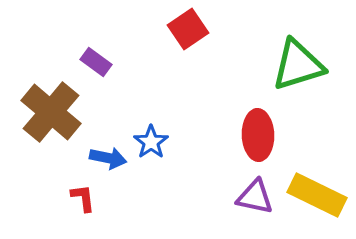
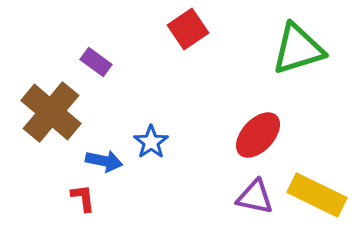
green triangle: moved 16 px up
red ellipse: rotated 45 degrees clockwise
blue arrow: moved 4 px left, 3 px down
